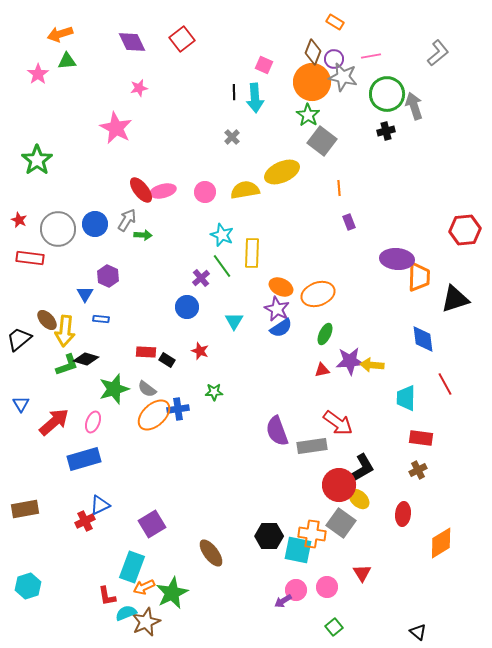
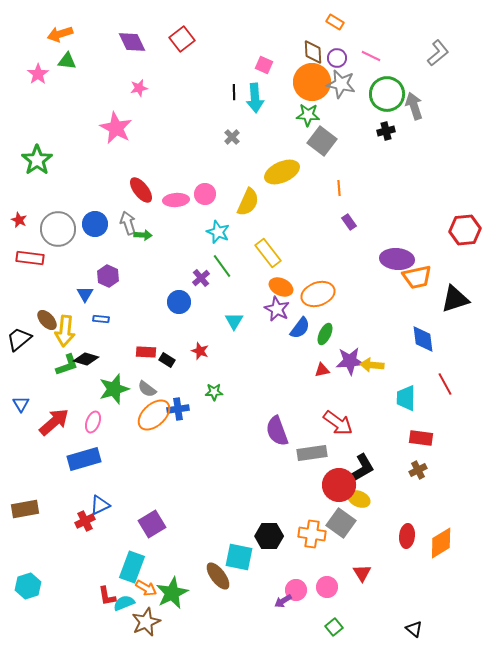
brown diamond at (313, 52): rotated 25 degrees counterclockwise
pink line at (371, 56): rotated 36 degrees clockwise
purple circle at (334, 59): moved 3 px right, 1 px up
green triangle at (67, 61): rotated 12 degrees clockwise
gray star at (343, 77): moved 2 px left, 7 px down
green star at (308, 115): rotated 30 degrees counterclockwise
yellow semicircle at (245, 190): moved 3 px right, 12 px down; rotated 124 degrees clockwise
pink ellipse at (163, 191): moved 13 px right, 9 px down; rotated 10 degrees clockwise
pink circle at (205, 192): moved 2 px down
gray arrow at (127, 220): moved 1 px right, 3 px down; rotated 50 degrees counterclockwise
purple rectangle at (349, 222): rotated 14 degrees counterclockwise
cyan star at (222, 235): moved 4 px left, 3 px up
yellow rectangle at (252, 253): moved 16 px right; rotated 40 degrees counterclockwise
orange trapezoid at (419, 277): moved 2 px left; rotated 76 degrees clockwise
blue circle at (187, 307): moved 8 px left, 5 px up
blue semicircle at (281, 328): moved 19 px right; rotated 20 degrees counterclockwise
gray rectangle at (312, 446): moved 7 px down
yellow ellipse at (359, 499): rotated 20 degrees counterclockwise
red ellipse at (403, 514): moved 4 px right, 22 px down
cyan square at (298, 550): moved 59 px left, 7 px down
brown ellipse at (211, 553): moved 7 px right, 23 px down
orange arrow at (144, 587): moved 2 px right, 1 px down; rotated 125 degrees counterclockwise
cyan semicircle at (126, 613): moved 2 px left, 10 px up
black triangle at (418, 632): moved 4 px left, 3 px up
